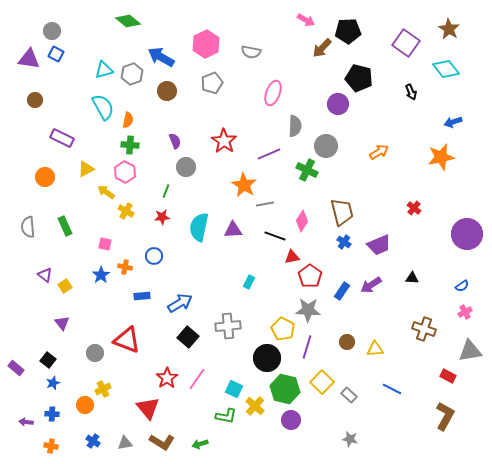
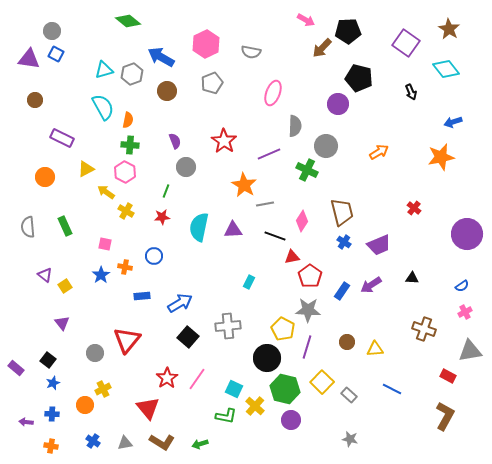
red triangle at (127, 340): rotated 48 degrees clockwise
